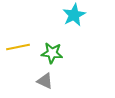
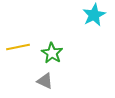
cyan star: moved 20 px right
green star: rotated 25 degrees clockwise
